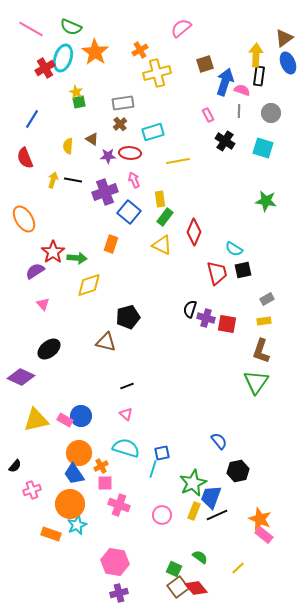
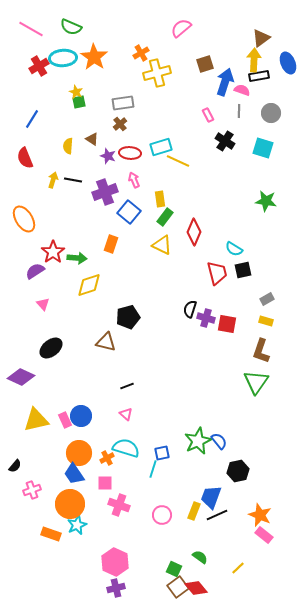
brown triangle at (284, 38): moved 23 px left
orange cross at (140, 50): moved 1 px right, 3 px down
orange star at (95, 52): moved 1 px left, 5 px down
yellow arrow at (256, 55): moved 2 px left, 5 px down
cyan ellipse at (63, 58): rotated 68 degrees clockwise
red cross at (45, 68): moved 6 px left, 2 px up
black rectangle at (259, 76): rotated 72 degrees clockwise
cyan rectangle at (153, 132): moved 8 px right, 15 px down
purple star at (108, 156): rotated 21 degrees clockwise
yellow line at (178, 161): rotated 35 degrees clockwise
yellow rectangle at (264, 321): moved 2 px right; rotated 24 degrees clockwise
black ellipse at (49, 349): moved 2 px right, 1 px up
pink rectangle at (65, 420): rotated 35 degrees clockwise
orange cross at (101, 466): moved 6 px right, 8 px up
green star at (193, 483): moved 5 px right, 42 px up
orange star at (260, 519): moved 4 px up
pink hexagon at (115, 562): rotated 16 degrees clockwise
purple cross at (119, 593): moved 3 px left, 5 px up
